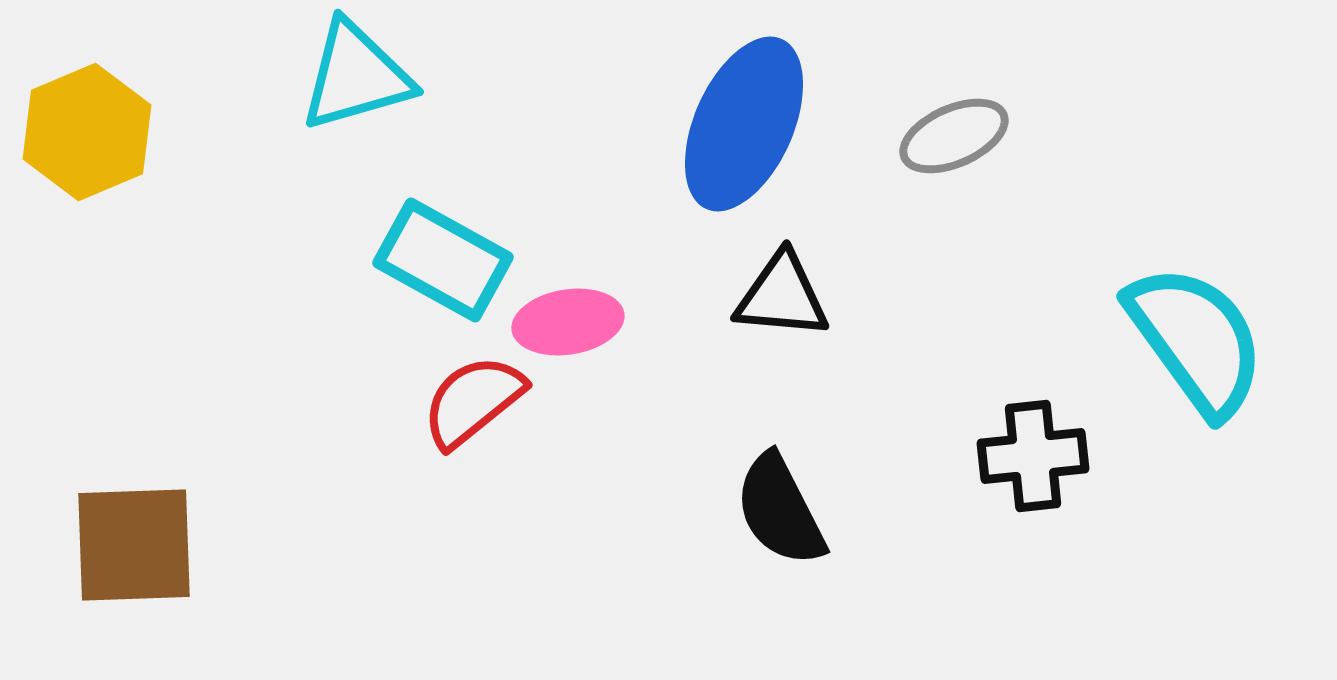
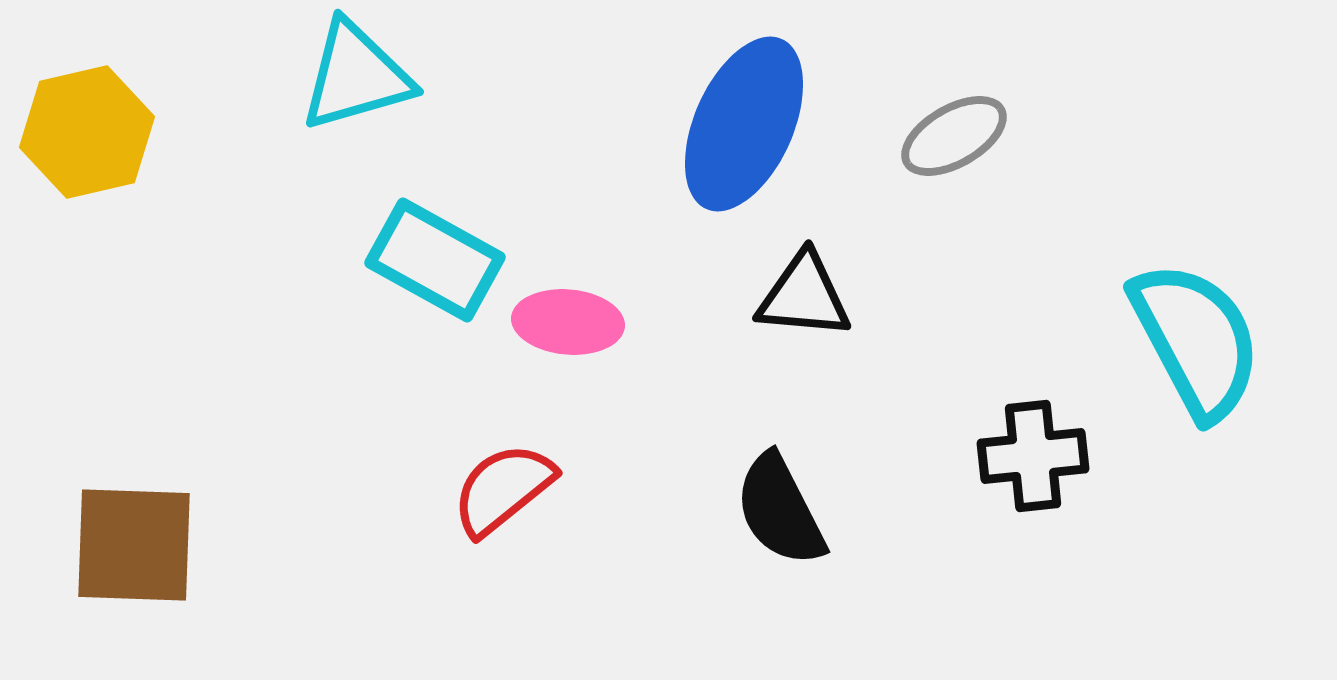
yellow hexagon: rotated 10 degrees clockwise
gray ellipse: rotated 6 degrees counterclockwise
cyan rectangle: moved 8 px left
black triangle: moved 22 px right
pink ellipse: rotated 14 degrees clockwise
cyan semicircle: rotated 8 degrees clockwise
red semicircle: moved 30 px right, 88 px down
brown square: rotated 4 degrees clockwise
